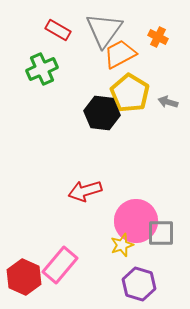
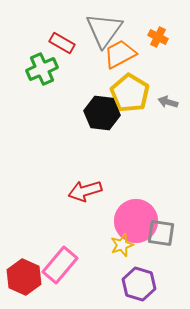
red rectangle: moved 4 px right, 13 px down
gray square: rotated 8 degrees clockwise
